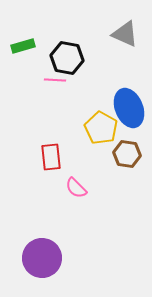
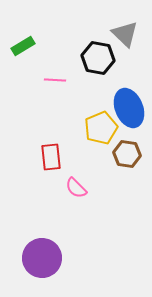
gray triangle: rotated 20 degrees clockwise
green rectangle: rotated 15 degrees counterclockwise
black hexagon: moved 31 px right
yellow pentagon: rotated 20 degrees clockwise
